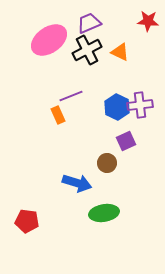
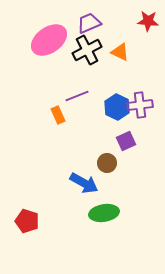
purple line: moved 6 px right
blue arrow: moved 7 px right; rotated 12 degrees clockwise
red pentagon: rotated 10 degrees clockwise
